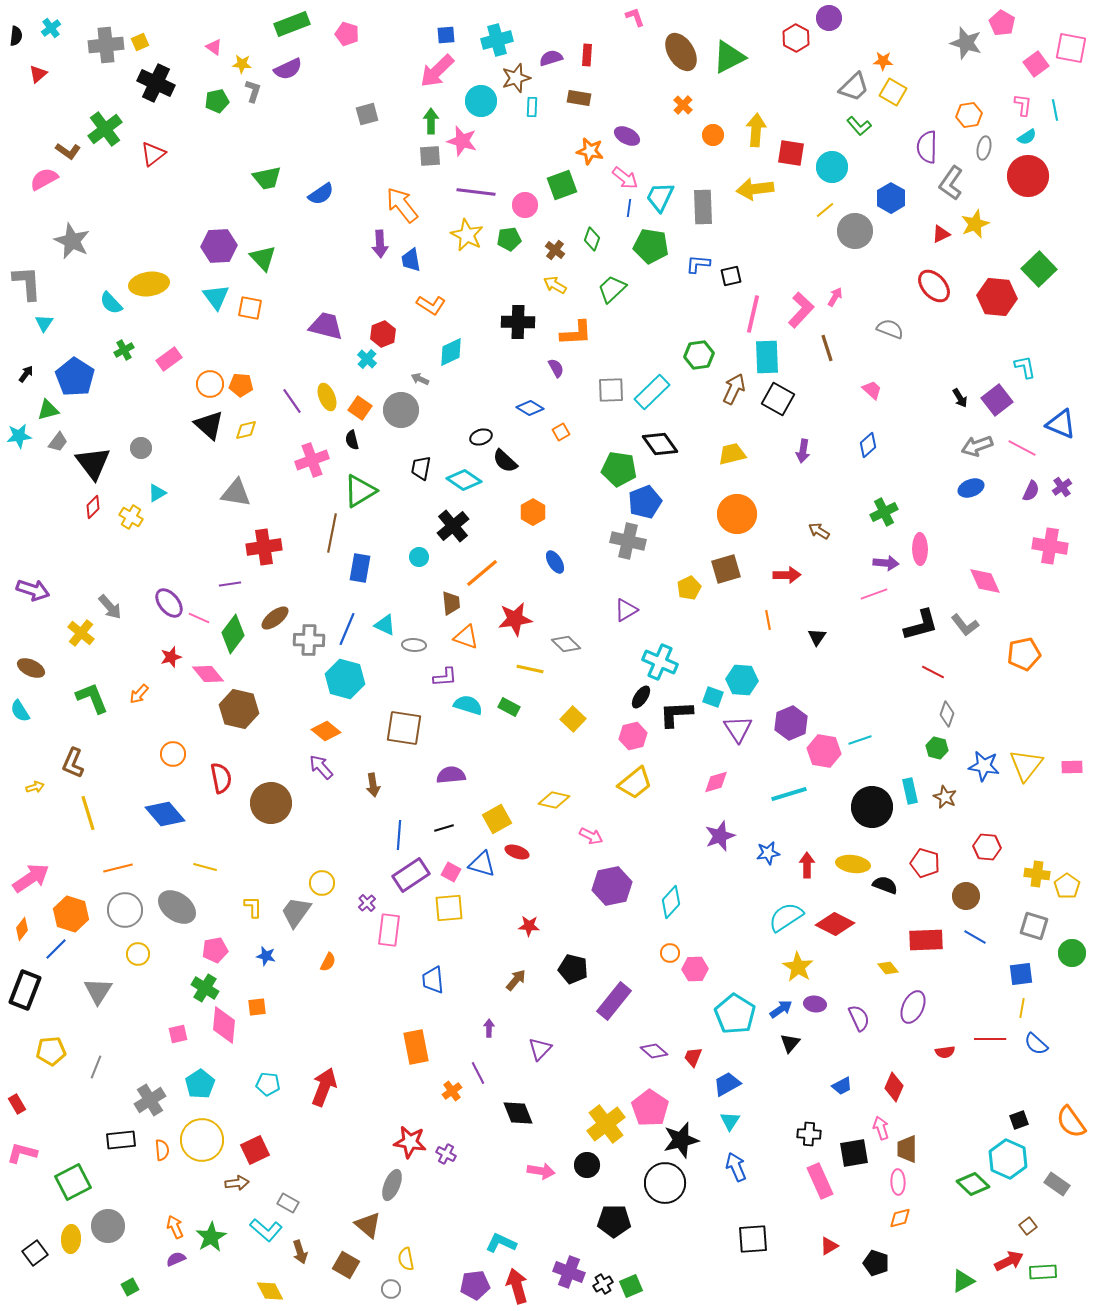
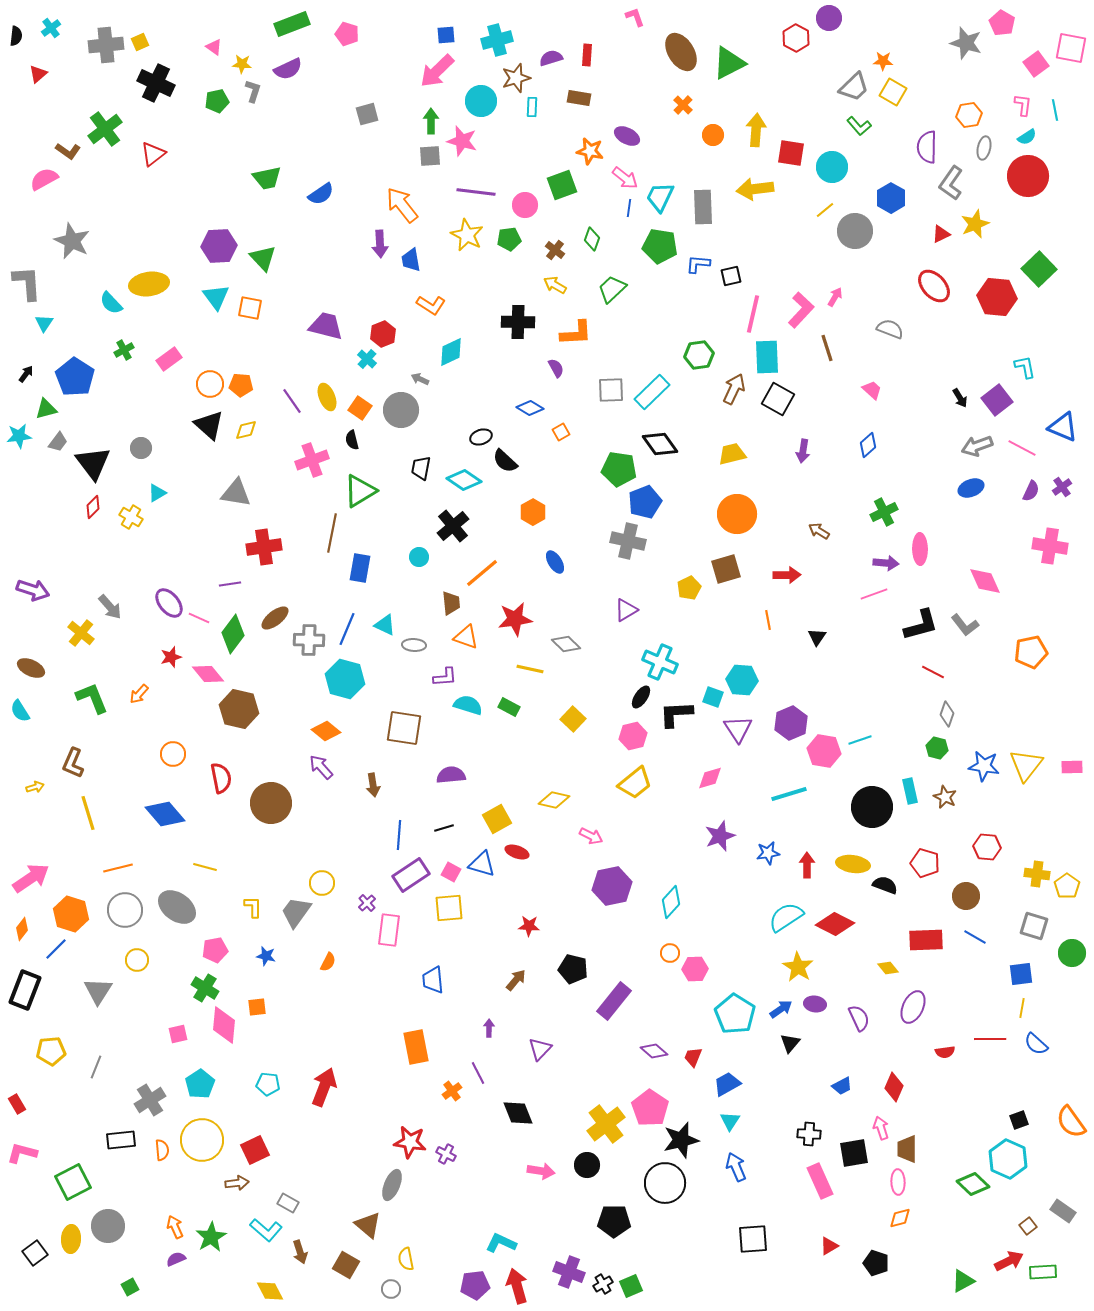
green triangle at (729, 57): moved 6 px down
green pentagon at (651, 246): moved 9 px right
green triangle at (48, 410): moved 2 px left, 1 px up
blue triangle at (1061, 424): moved 2 px right, 3 px down
orange pentagon at (1024, 654): moved 7 px right, 2 px up
pink diamond at (716, 782): moved 6 px left, 4 px up
yellow circle at (138, 954): moved 1 px left, 6 px down
gray rectangle at (1057, 1184): moved 6 px right, 27 px down
